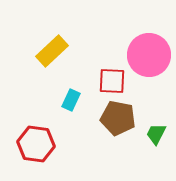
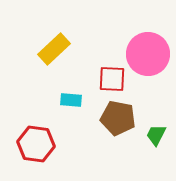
yellow rectangle: moved 2 px right, 2 px up
pink circle: moved 1 px left, 1 px up
red square: moved 2 px up
cyan rectangle: rotated 70 degrees clockwise
green trapezoid: moved 1 px down
